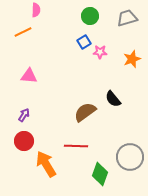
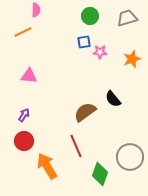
blue square: rotated 24 degrees clockwise
red line: rotated 65 degrees clockwise
orange arrow: moved 1 px right, 2 px down
